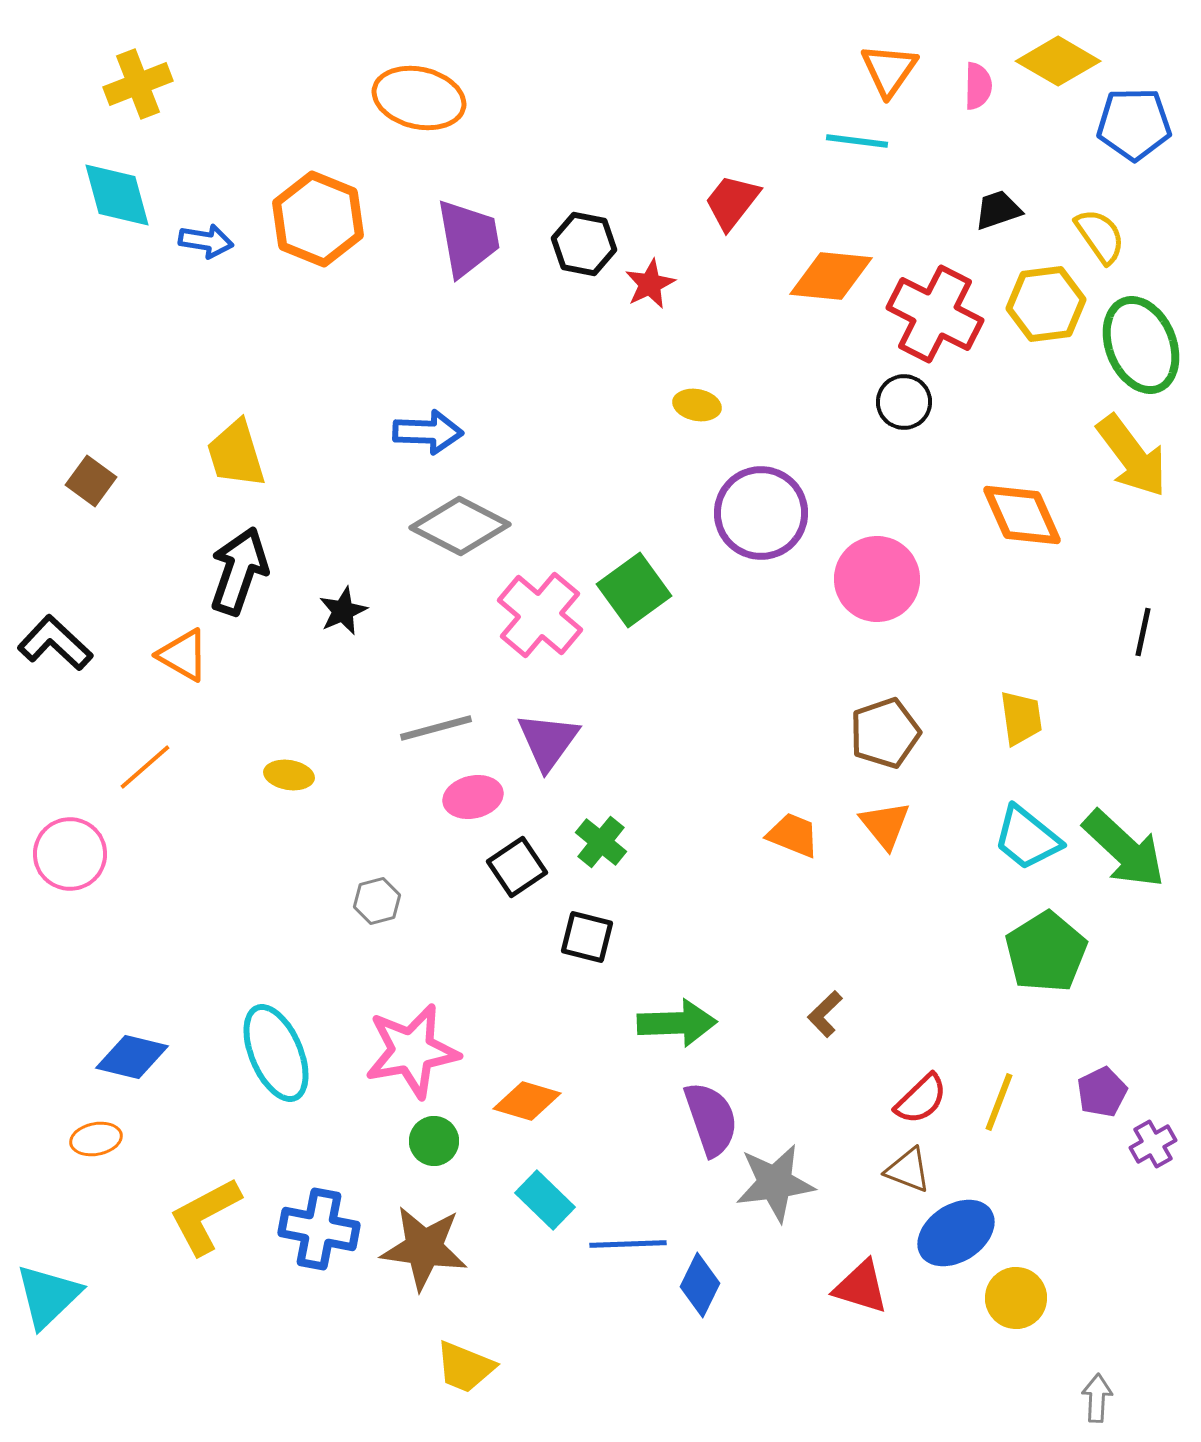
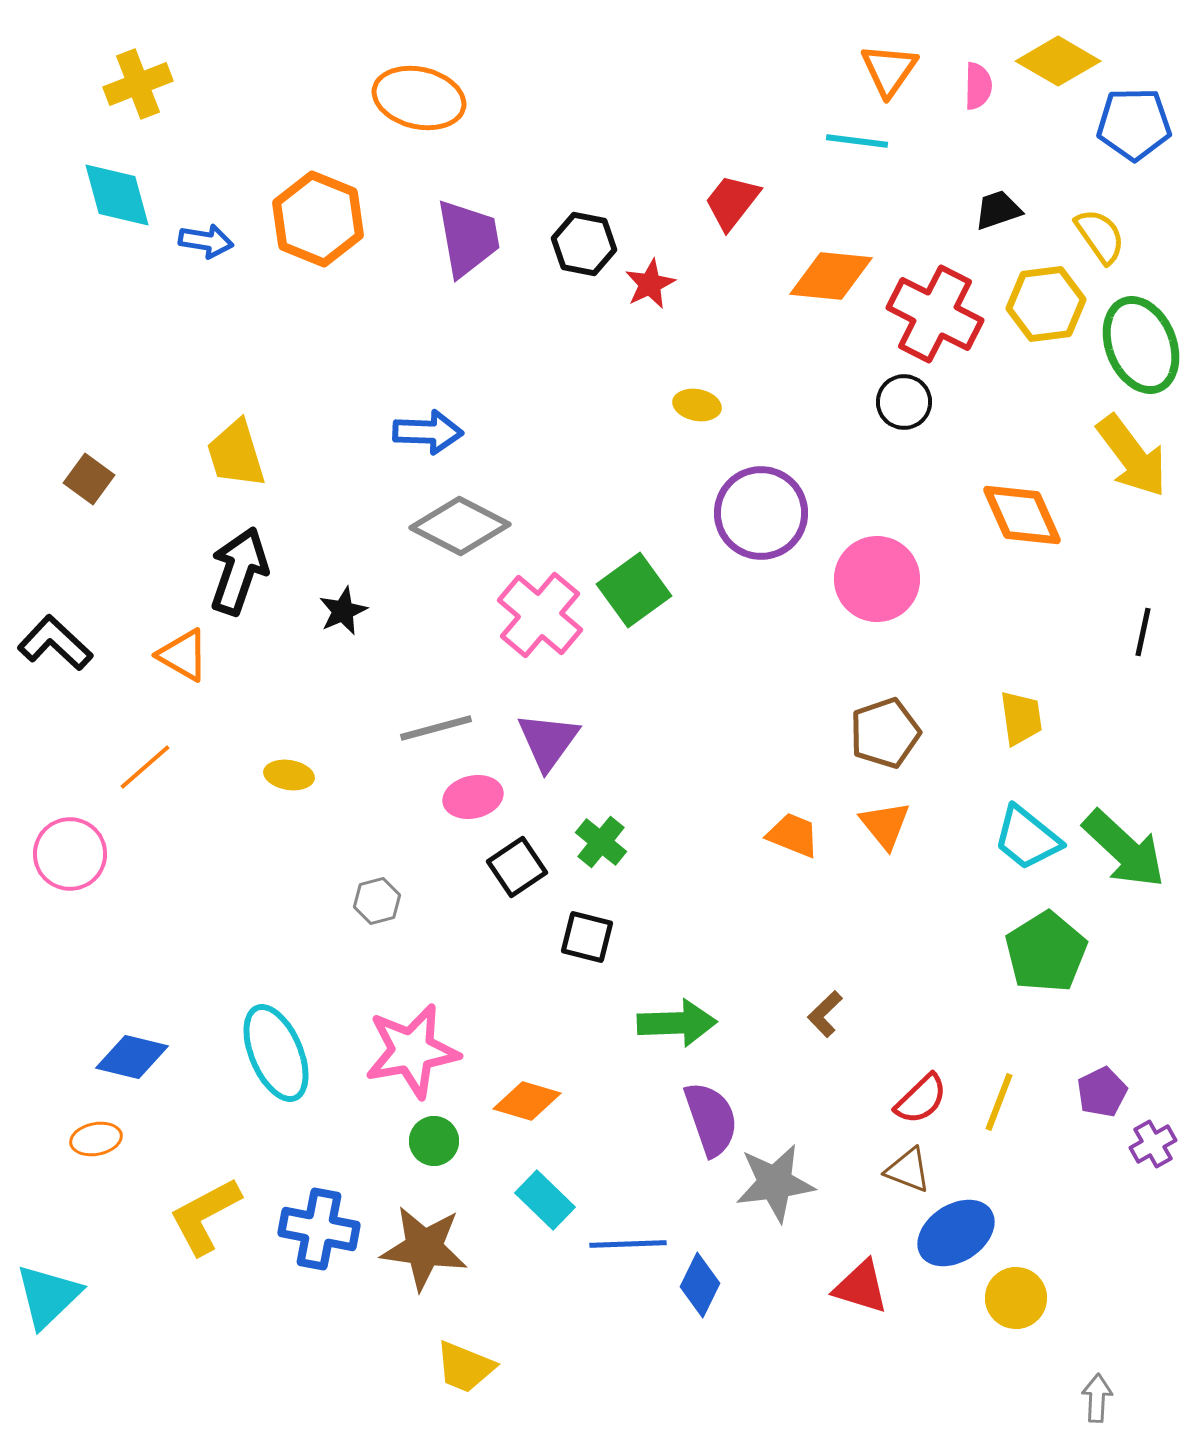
brown square at (91, 481): moved 2 px left, 2 px up
